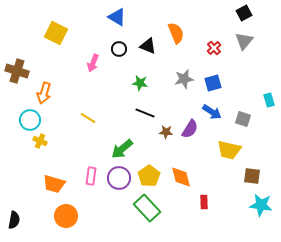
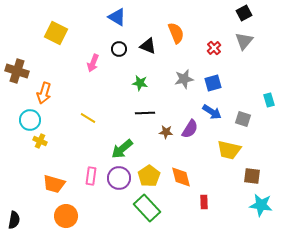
black line: rotated 24 degrees counterclockwise
